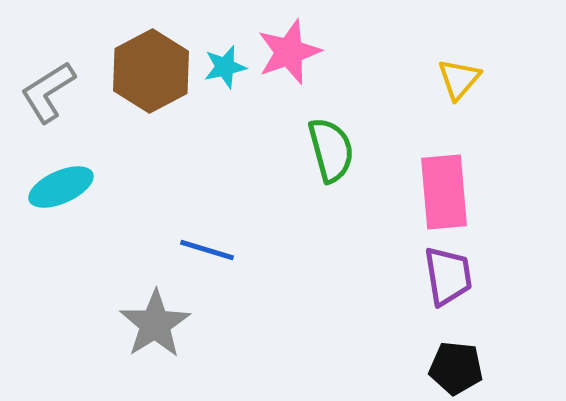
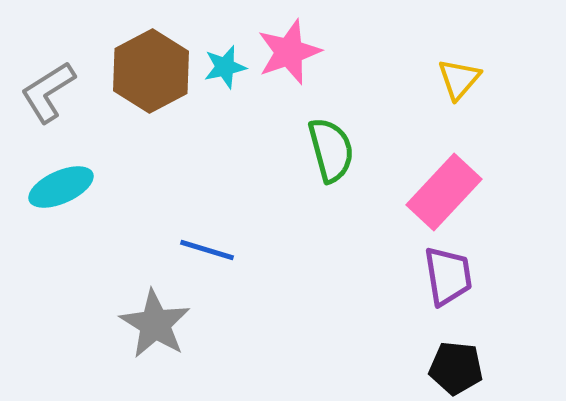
pink rectangle: rotated 48 degrees clockwise
gray star: rotated 8 degrees counterclockwise
